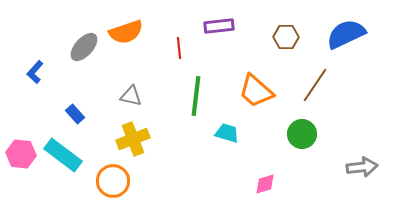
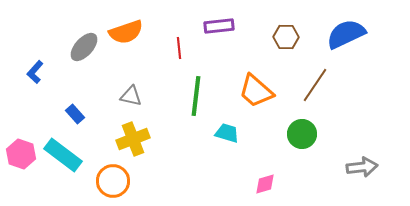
pink hexagon: rotated 12 degrees clockwise
